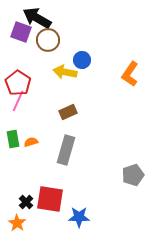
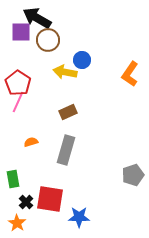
purple square: rotated 20 degrees counterclockwise
pink line: moved 1 px down
green rectangle: moved 40 px down
